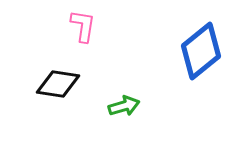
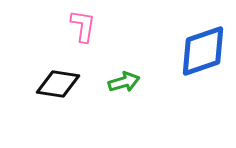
blue diamond: moved 2 px right; rotated 20 degrees clockwise
green arrow: moved 24 px up
